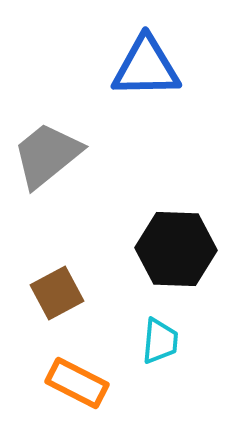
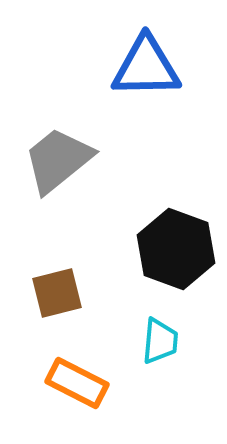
gray trapezoid: moved 11 px right, 5 px down
black hexagon: rotated 18 degrees clockwise
brown square: rotated 14 degrees clockwise
